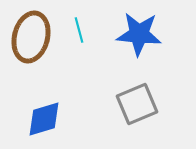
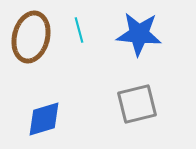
gray square: rotated 9 degrees clockwise
